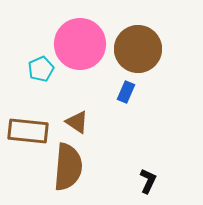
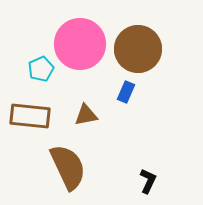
brown triangle: moved 9 px right, 7 px up; rotated 45 degrees counterclockwise
brown rectangle: moved 2 px right, 15 px up
brown semicircle: rotated 30 degrees counterclockwise
